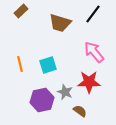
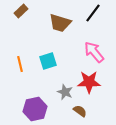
black line: moved 1 px up
cyan square: moved 4 px up
purple hexagon: moved 7 px left, 9 px down
